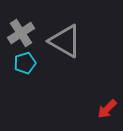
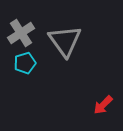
gray triangle: rotated 24 degrees clockwise
red arrow: moved 4 px left, 4 px up
